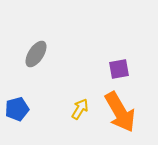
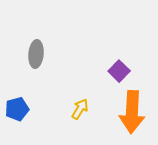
gray ellipse: rotated 28 degrees counterclockwise
purple square: moved 2 px down; rotated 35 degrees counterclockwise
orange arrow: moved 12 px right; rotated 33 degrees clockwise
